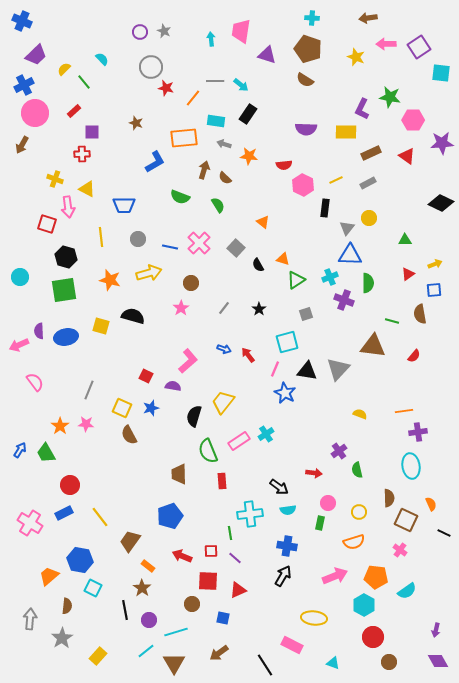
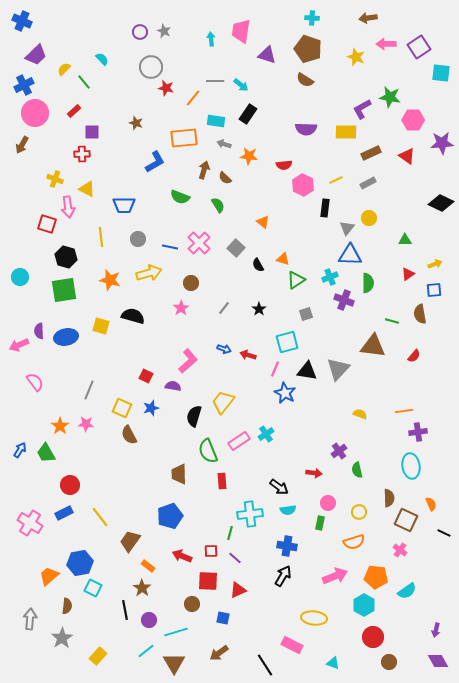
purple L-shape at (362, 109): rotated 35 degrees clockwise
red arrow at (248, 355): rotated 35 degrees counterclockwise
green line at (230, 533): rotated 24 degrees clockwise
blue hexagon at (80, 560): moved 3 px down; rotated 20 degrees counterclockwise
